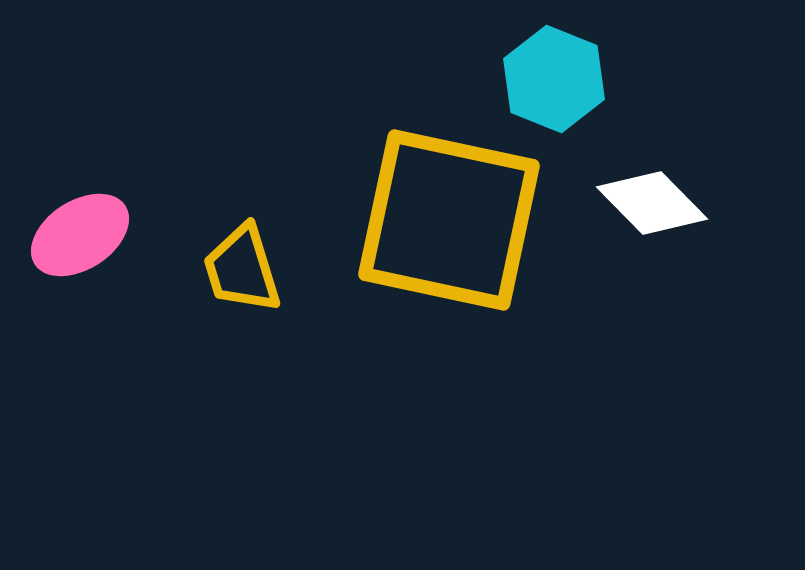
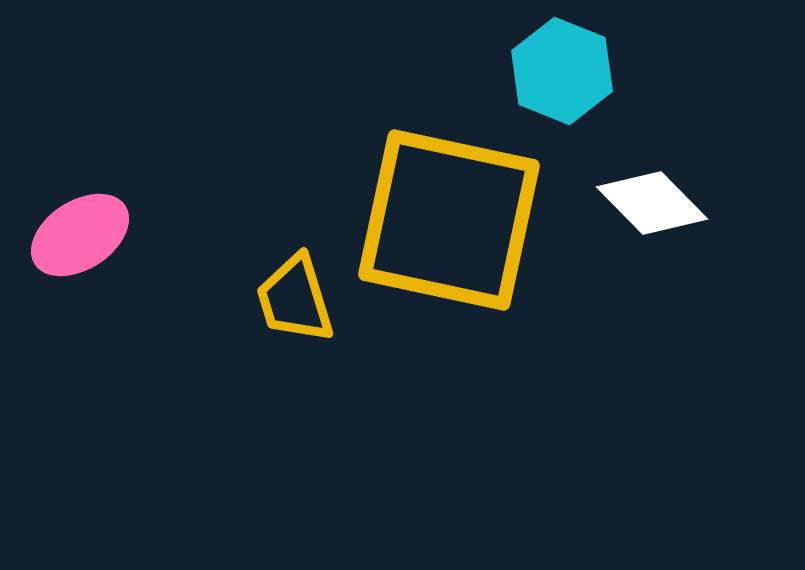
cyan hexagon: moved 8 px right, 8 px up
yellow trapezoid: moved 53 px right, 30 px down
